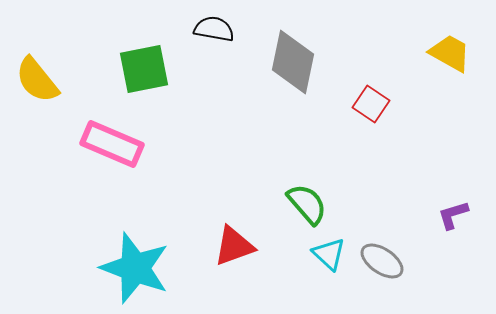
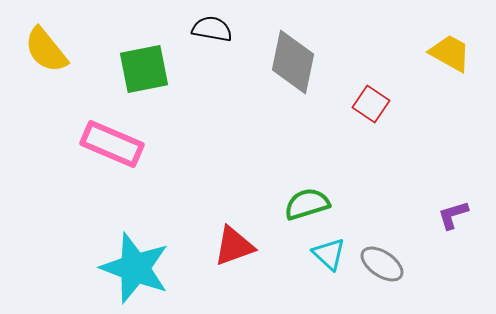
black semicircle: moved 2 px left
yellow semicircle: moved 9 px right, 30 px up
green semicircle: rotated 66 degrees counterclockwise
gray ellipse: moved 3 px down
